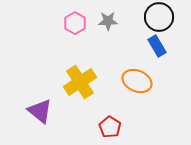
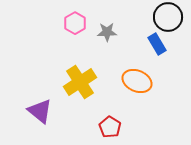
black circle: moved 9 px right
gray star: moved 1 px left, 11 px down
blue rectangle: moved 2 px up
